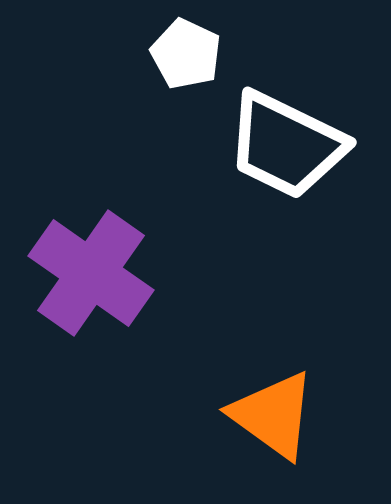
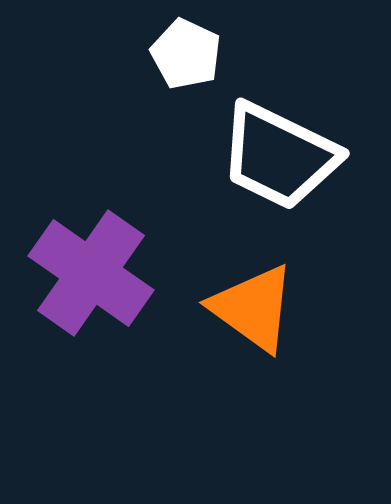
white trapezoid: moved 7 px left, 11 px down
orange triangle: moved 20 px left, 107 px up
